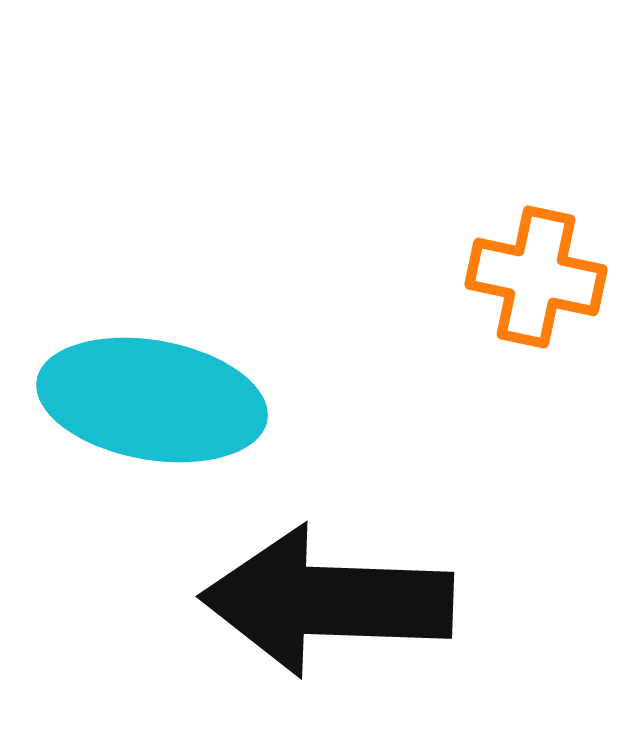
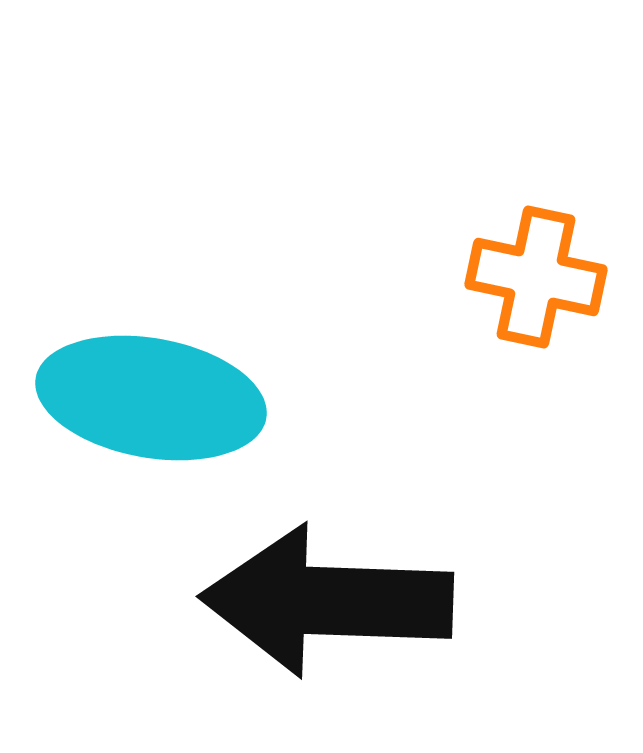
cyan ellipse: moved 1 px left, 2 px up
